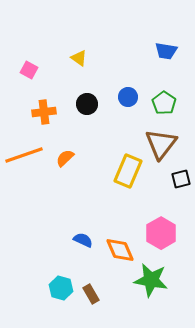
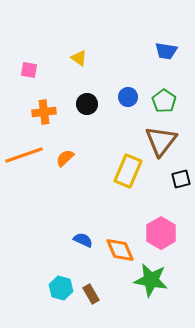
pink square: rotated 18 degrees counterclockwise
green pentagon: moved 2 px up
brown triangle: moved 3 px up
